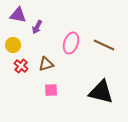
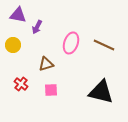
red cross: moved 18 px down
